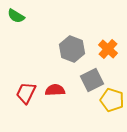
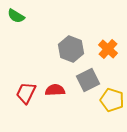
gray hexagon: moved 1 px left
gray square: moved 4 px left
